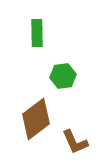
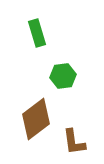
green rectangle: rotated 16 degrees counterclockwise
brown L-shape: moved 1 px left; rotated 16 degrees clockwise
